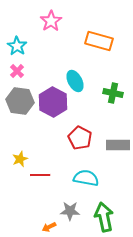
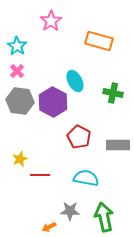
red pentagon: moved 1 px left, 1 px up
